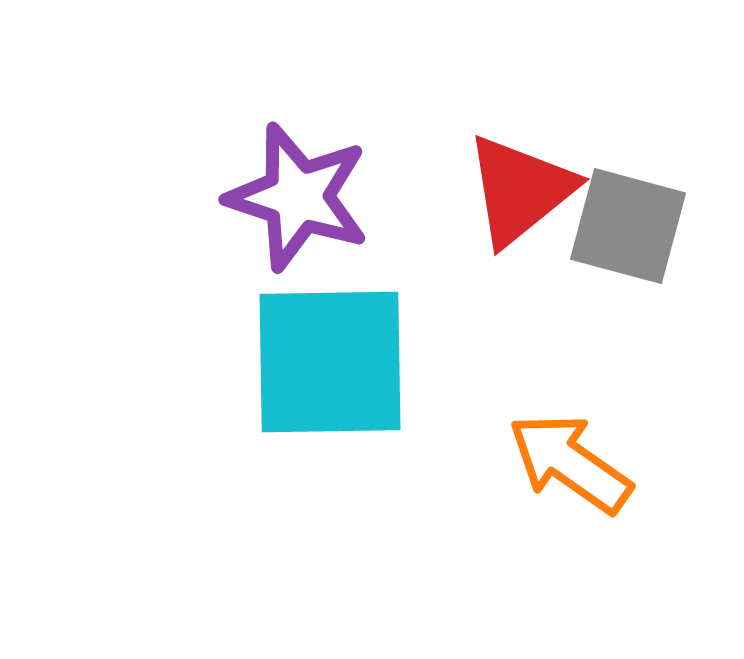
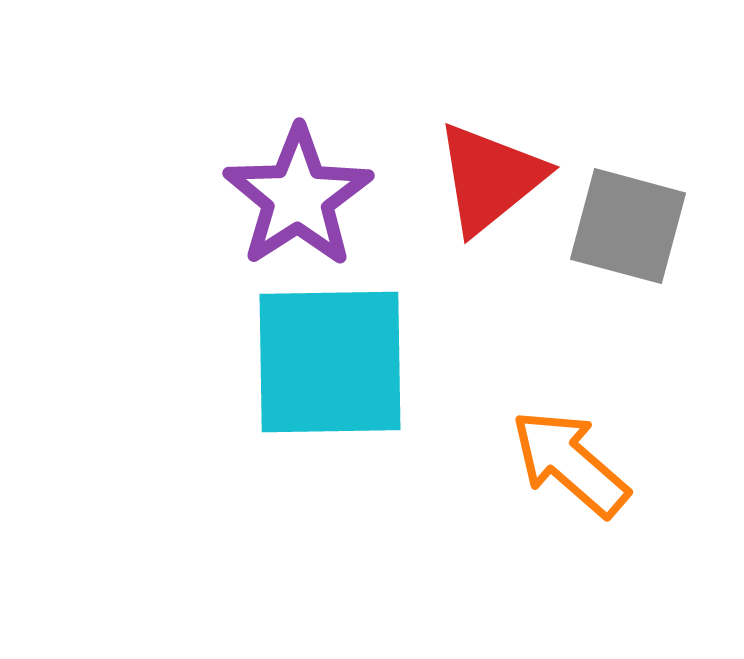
red triangle: moved 30 px left, 12 px up
purple star: rotated 21 degrees clockwise
orange arrow: rotated 6 degrees clockwise
